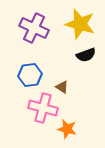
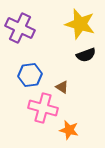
purple cross: moved 14 px left
orange star: moved 2 px right, 1 px down
